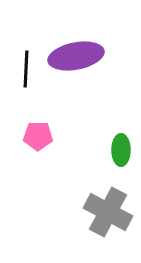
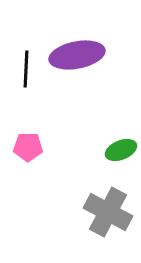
purple ellipse: moved 1 px right, 1 px up
pink pentagon: moved 10 px left, 11 px down
green ellipse: rotated 68 degrees clockwise
